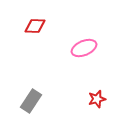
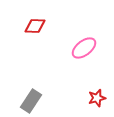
pink ellipse: rotated 15 degrees counterclockwise
red star: moved 1 px up
